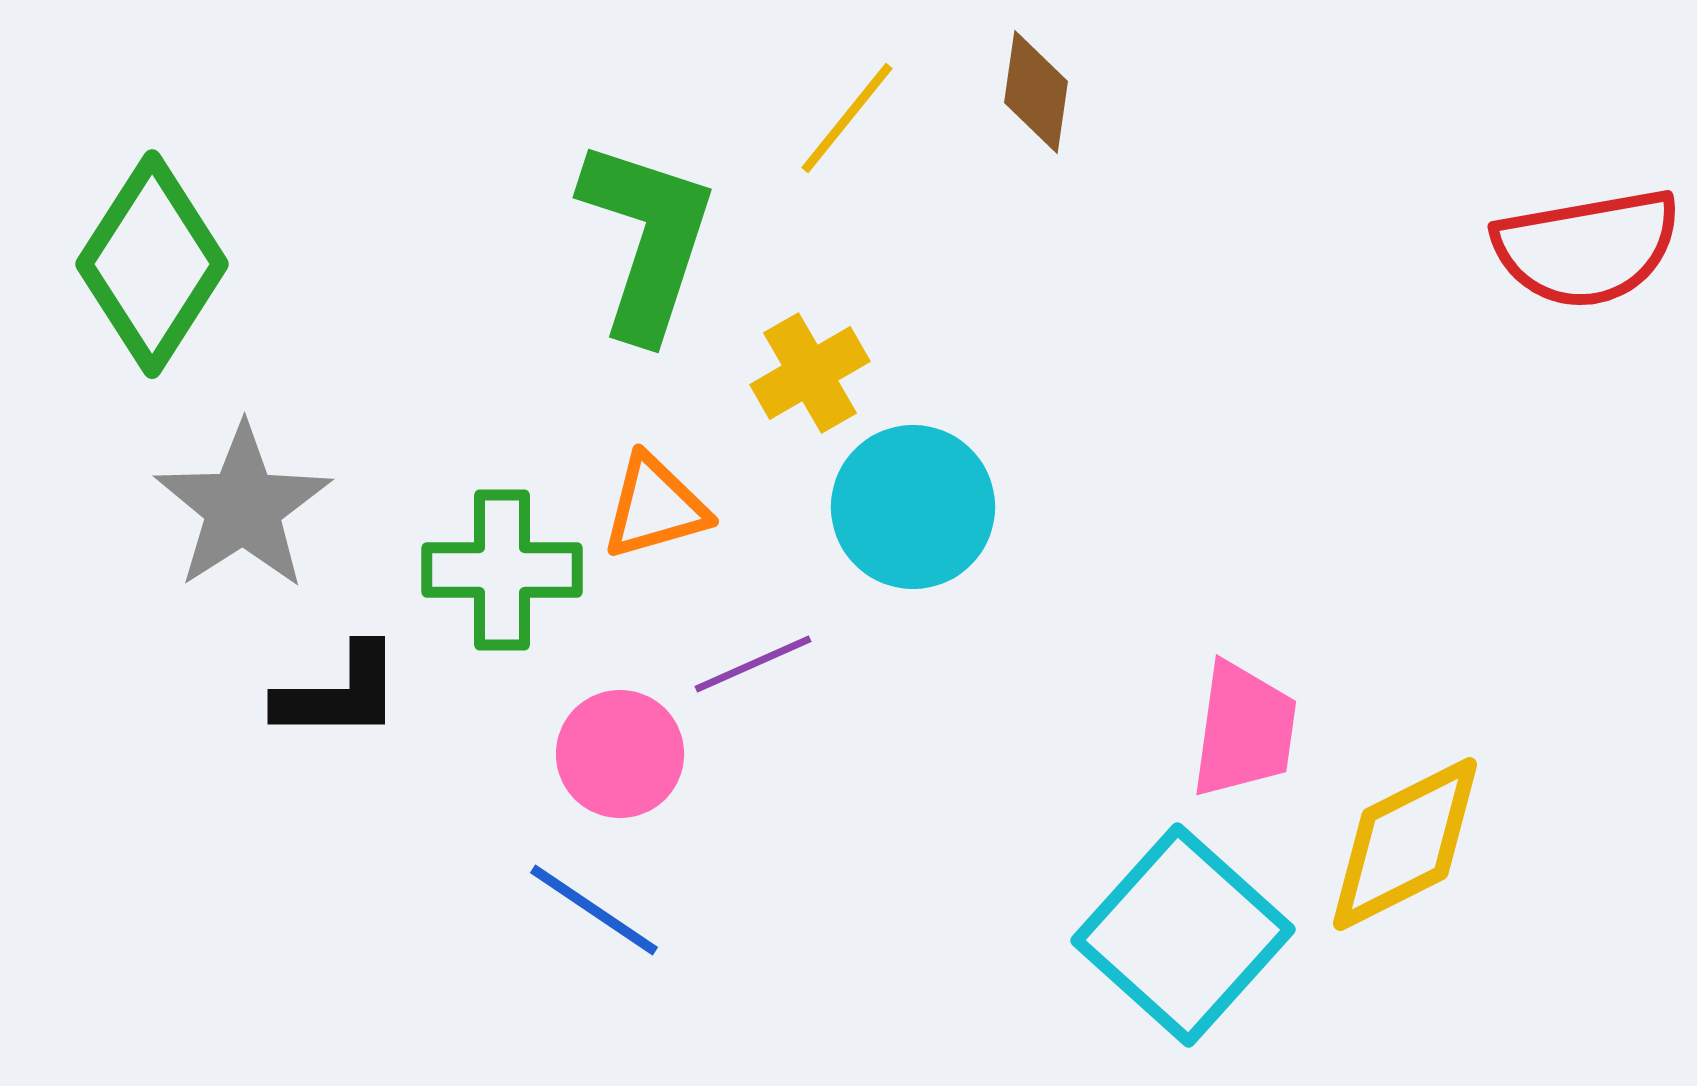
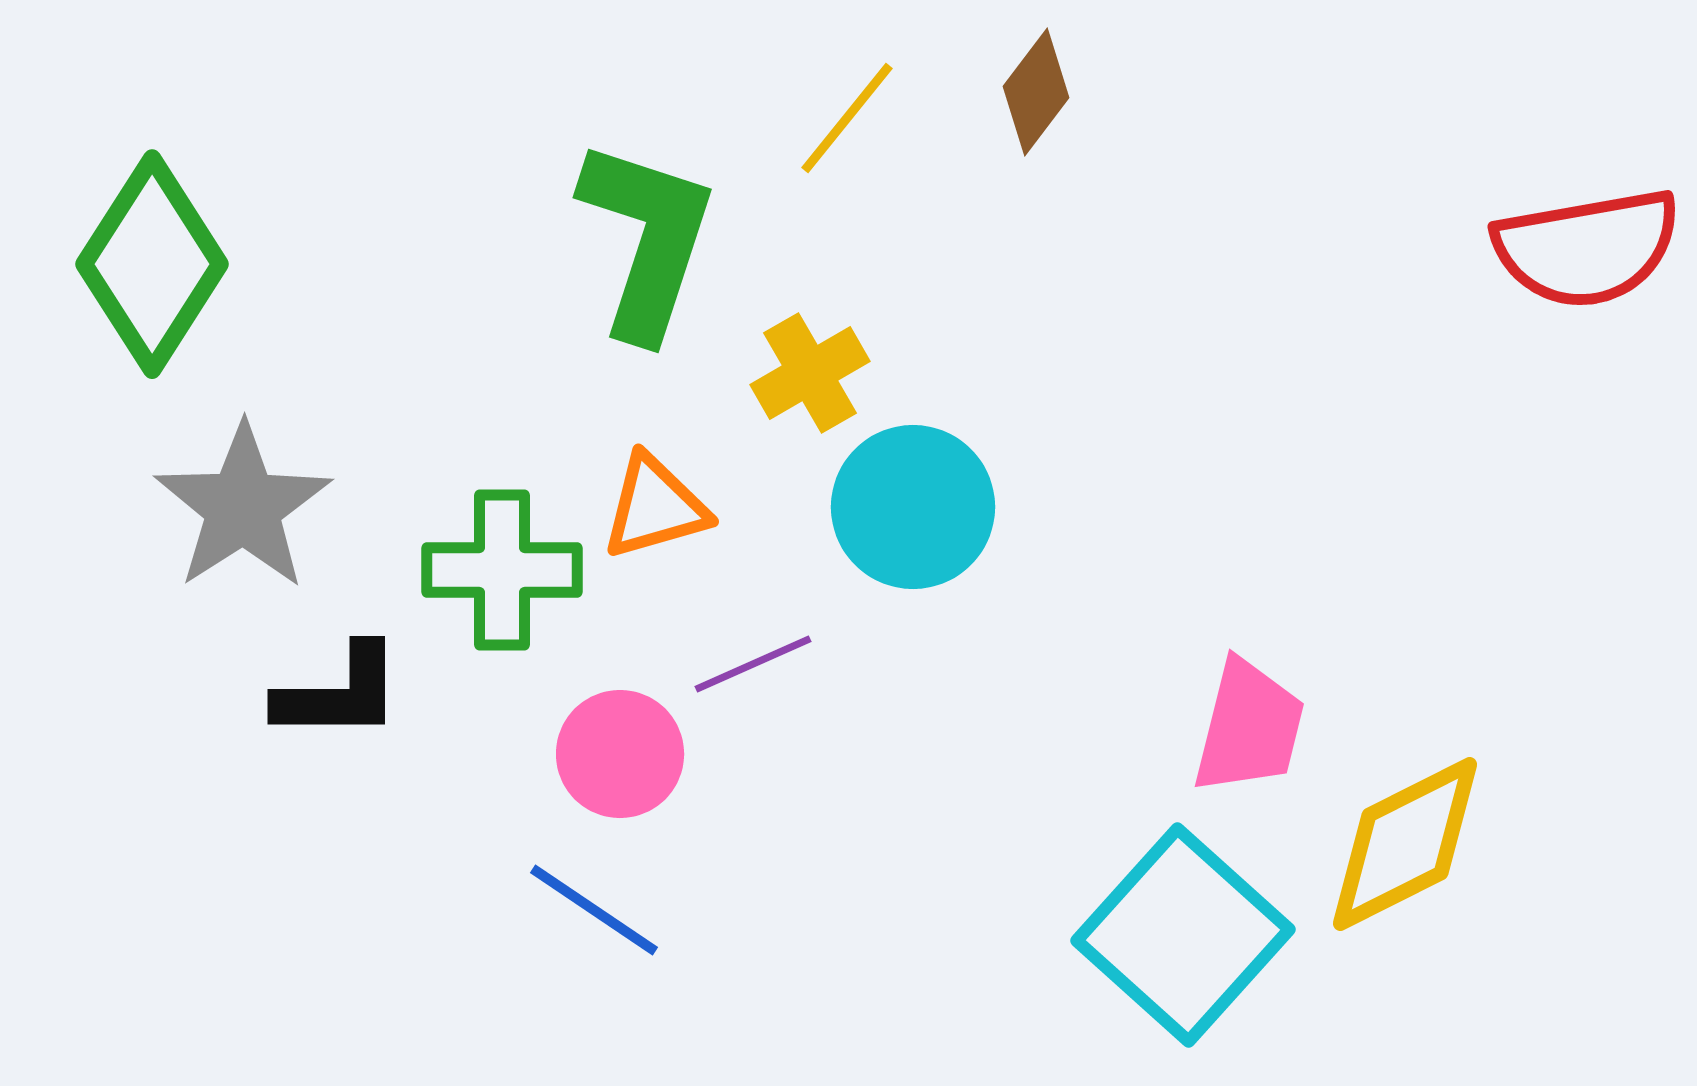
brown diamond: rotated 29 degrees clockwise
pink trapezoid: moved 5 px right, 3 px up; rotated 6 degrees clockwise
